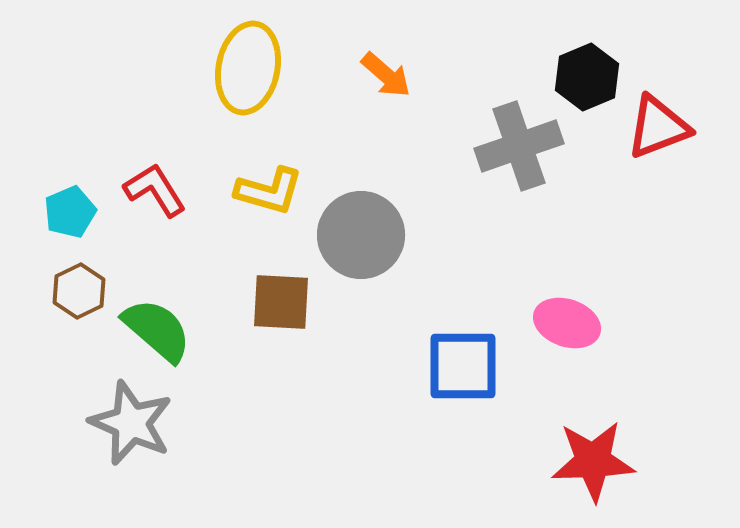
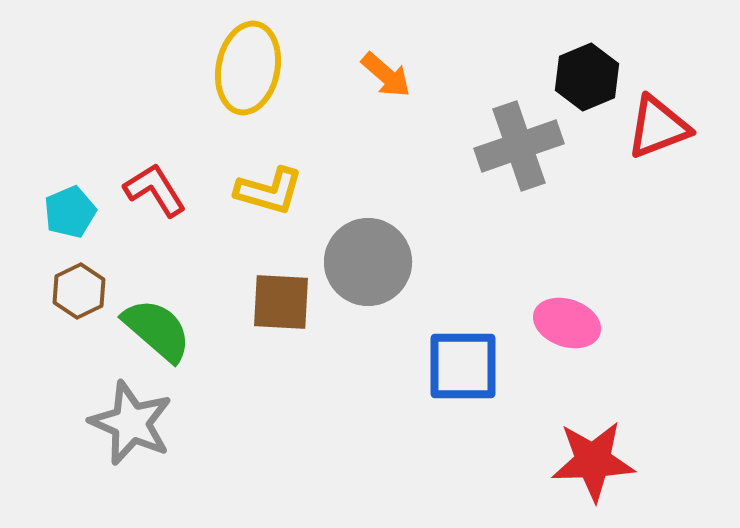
gray circle: moved 7 px right, 27 px down
